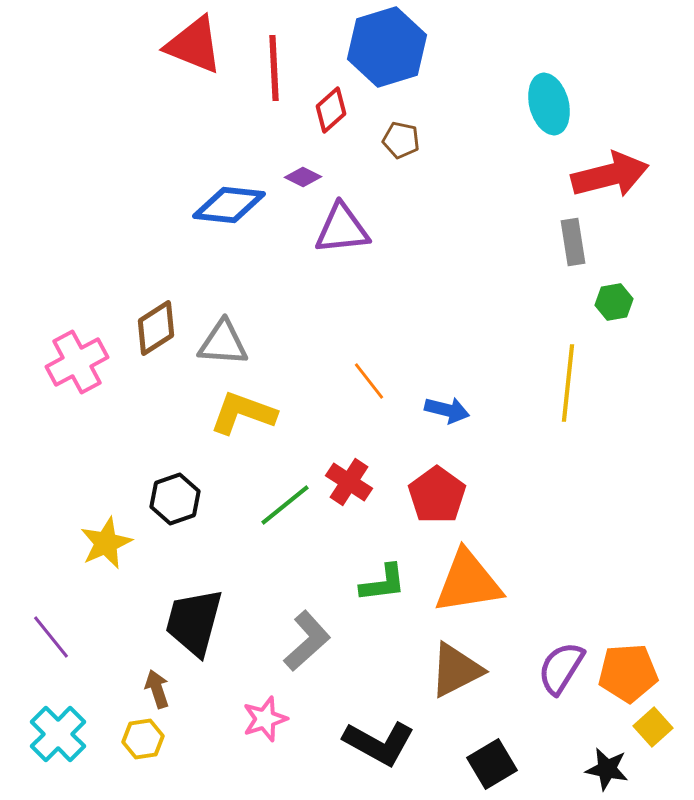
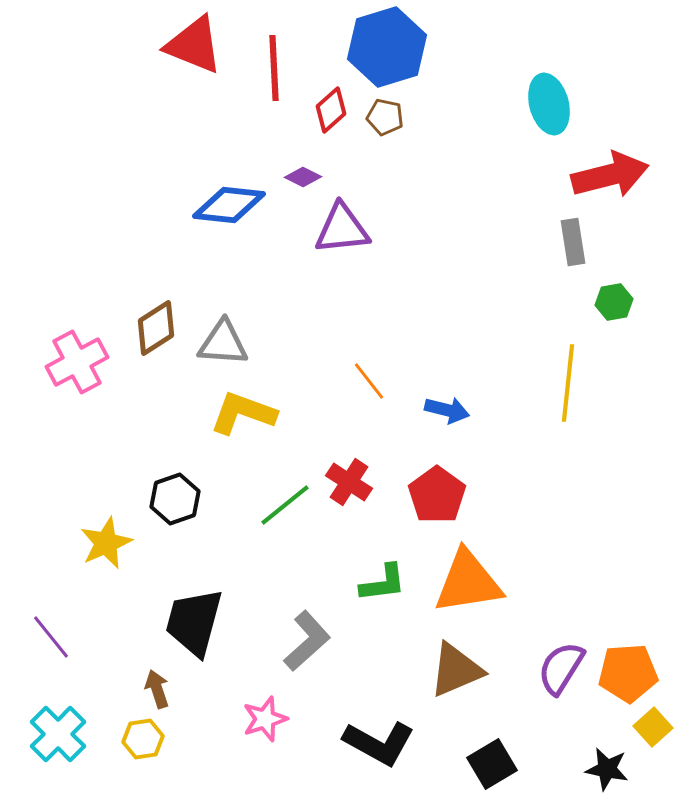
brown pentagon: moved 16 px left, 23 px up
brown triangle: rotated 4 degrees clockwise
